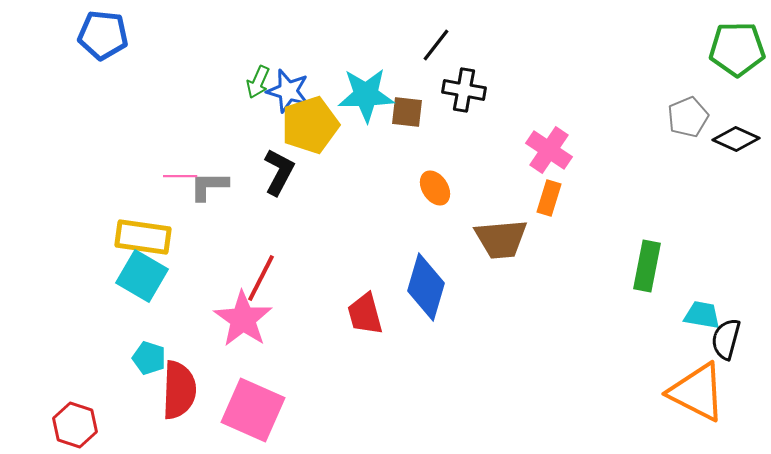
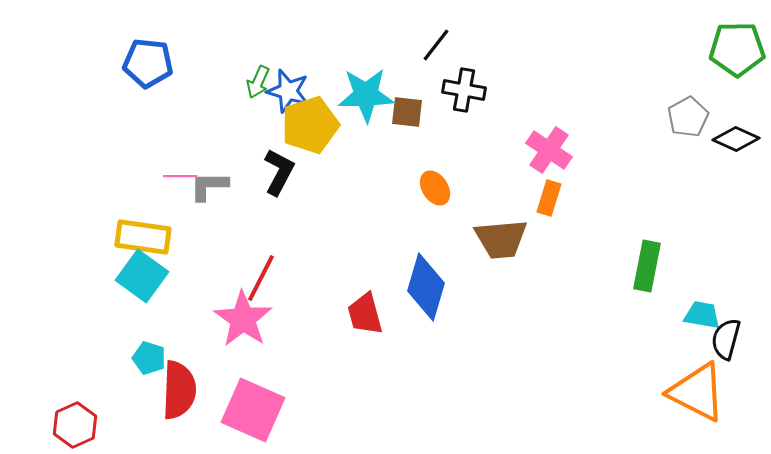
blue pentagon: moved 45 px right, 28 px down
gray pentagon: rotated 6 degrees counterclockwise
cyan square: rotated 6 degrees clockwise
red hexagon: rotated 18 degrees clockwise
